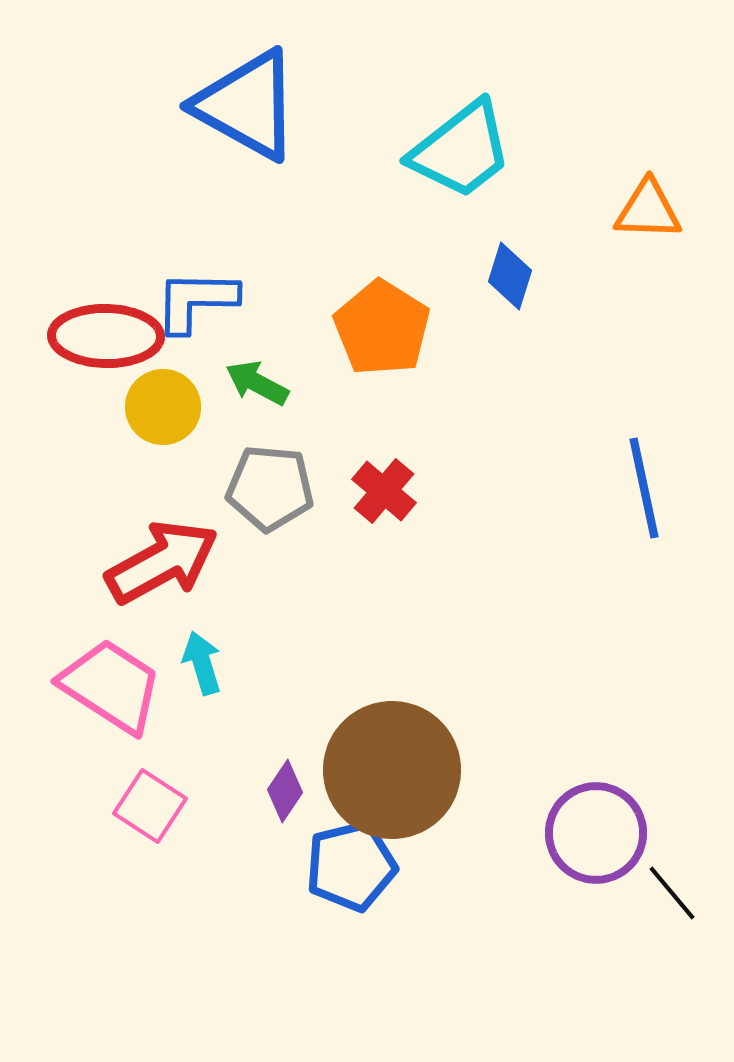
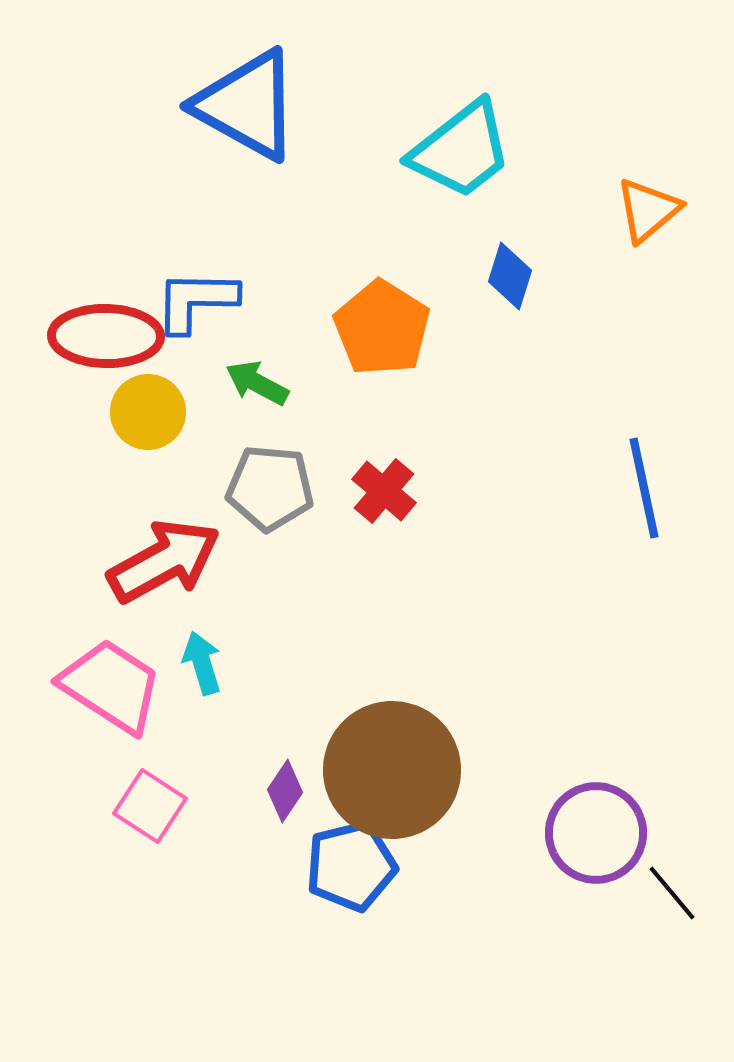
orange triangle: rotated 42 degrees counterclockwise
yellow circle: moved 15 px left, 5 px down
red arrow: moved 2 px right, 1 px up
